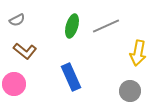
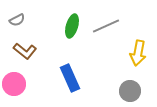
blue rectangle: moved 1 px left, 1 px down
